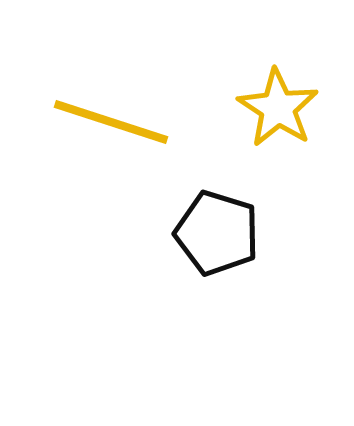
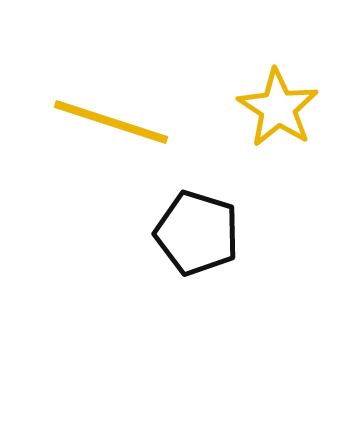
black pentagon: moved 20 px left
